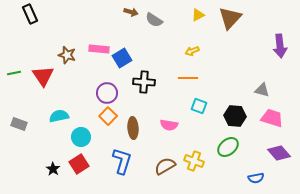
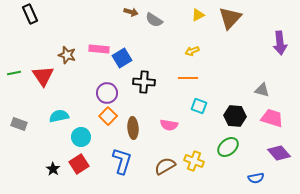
purple arrow: moved 3 px up
